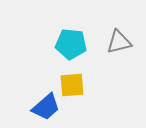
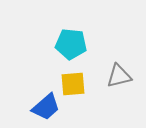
gray triangle: moved 34 px down
yellow square: moved 1 px right, 1 px up
